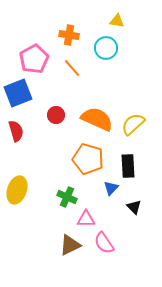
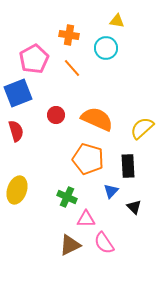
yellow semicircle: moved 9 px right, 4 px down
blue triangle: moved 3 px down
